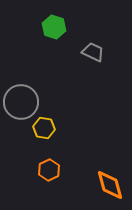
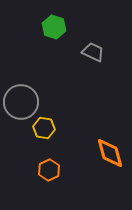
orange diamond: moved 32 px up
